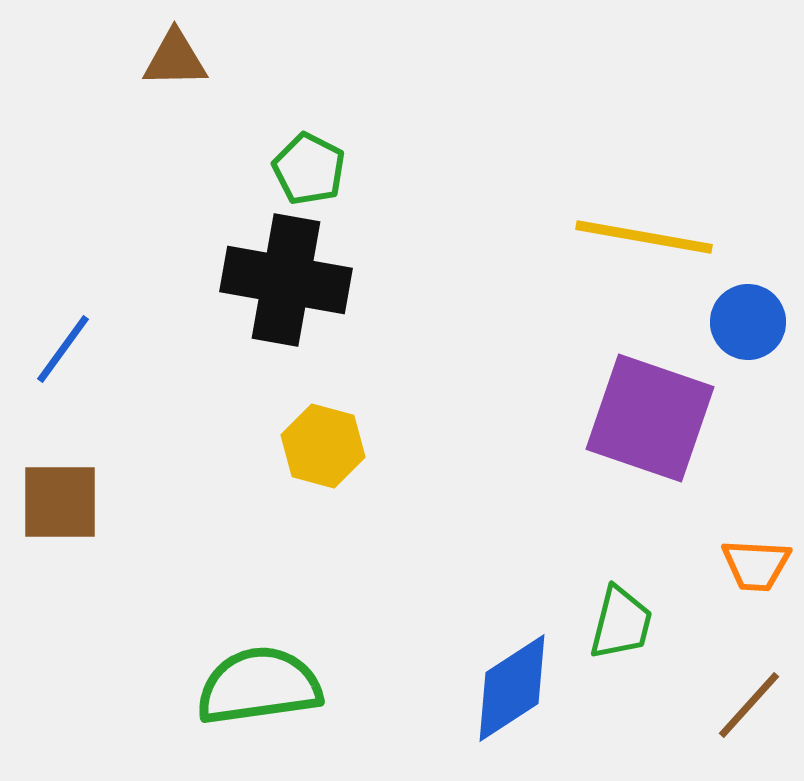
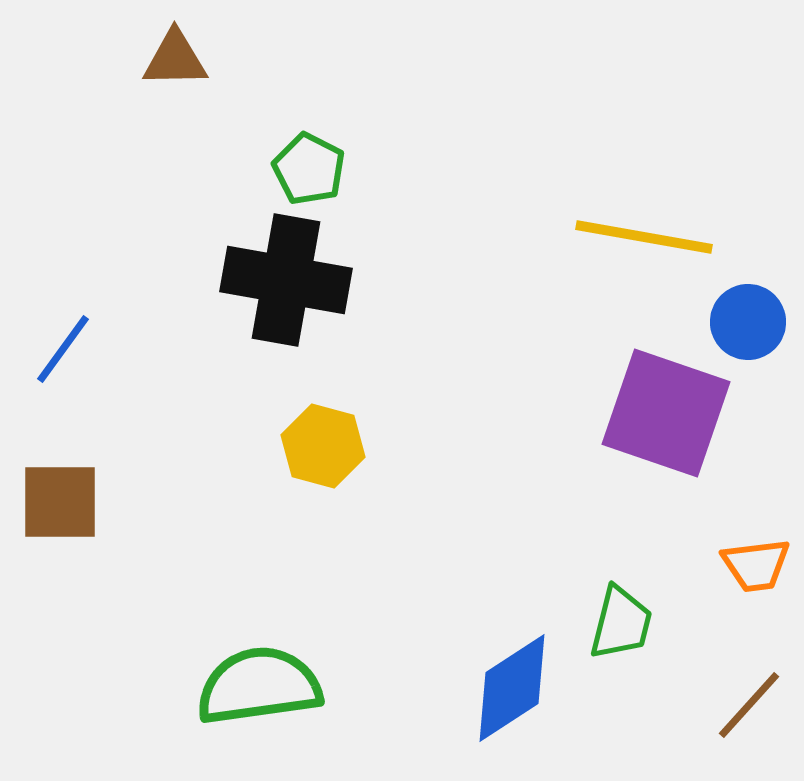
purple square: moved 16 px right, 5 px up
orange trapezoid: rotated 10 degrees counterclockwise
